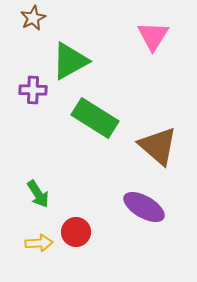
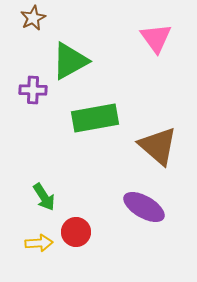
pink triangle: moved 3 px right, 2 px down; rotated 8 degrees counterclockwise
green rectangle: rotated 42 degrees counterclockwise
green arrow: moved 6 px right, 3 px down
